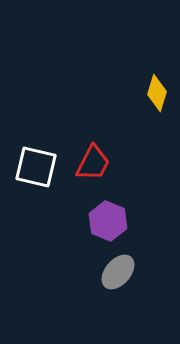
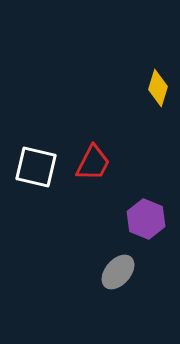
yellow diamond: moved 1 px right, 5 px up
purple hexagon: moved 38 px right, 2 px up
